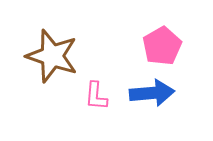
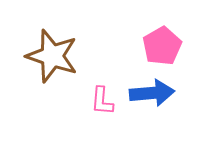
pink L-shape: moved 6 px right, 5 px down
